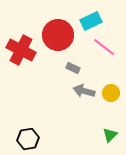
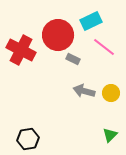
gray rectangle: moved 9 px up
